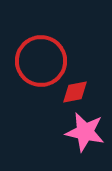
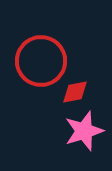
pink star: moved 1 px left, 1 px up; rotated 30 degrees counterclockwise
